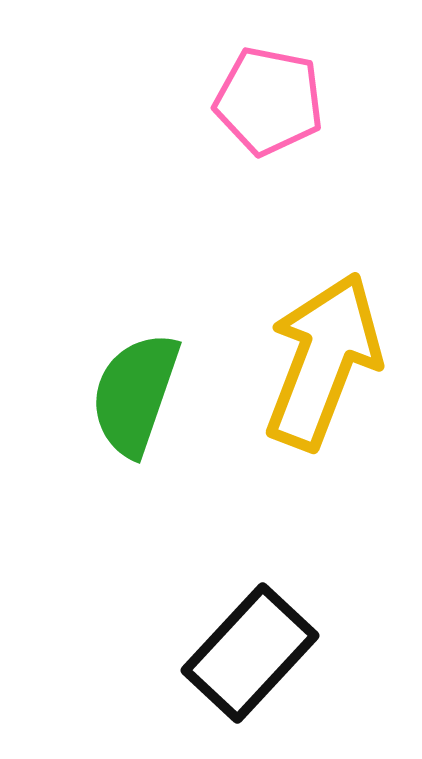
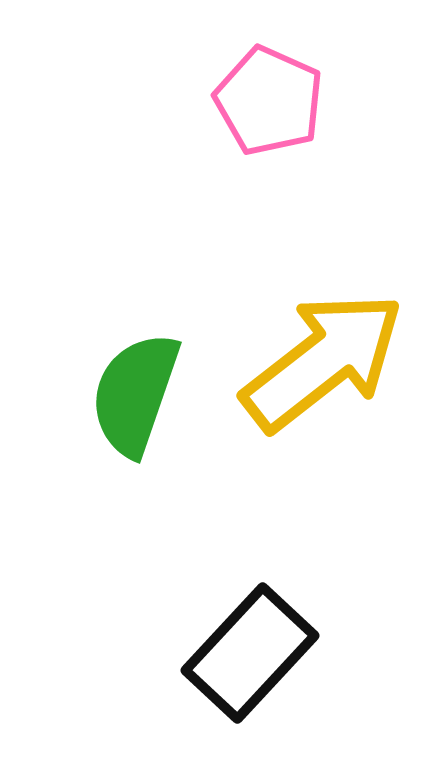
pink pentagon: rotated 13 degrees clockwise
yellow arrow: rotated 31 degrees clockwise
